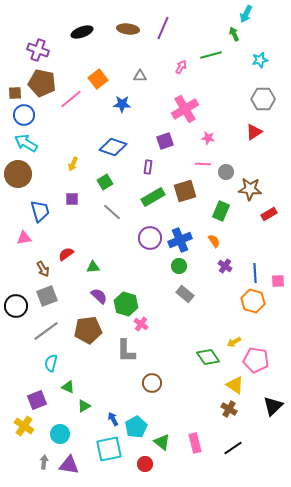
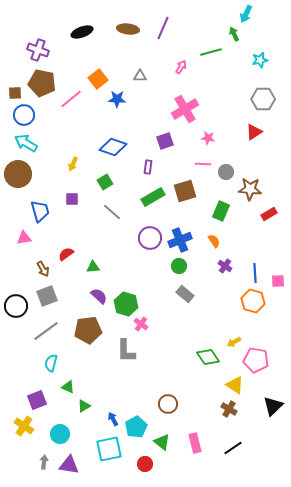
green line at (211, 55): moved 3 px up
blue star at (122, 104): moved 5 px left, 5 px up
brown circle at (152, 383): moved 16 px right, 21 px down
